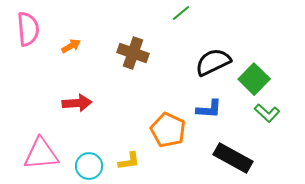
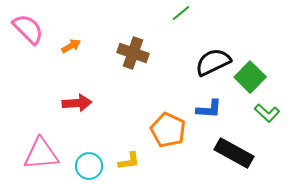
pink semicircle: rotated 40 degrees counterclockwise
green square: moved 4 px left, 2 px up
black rectangle: moved 1 px right, 5 px up
